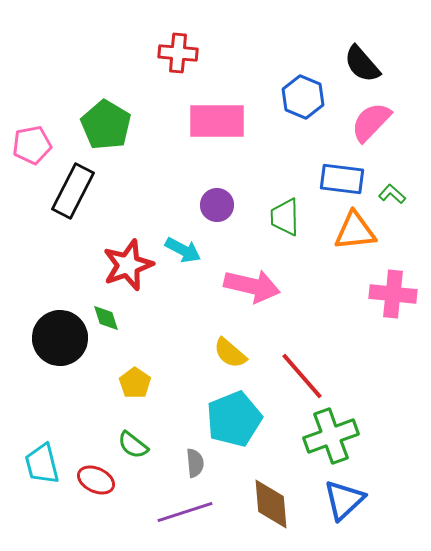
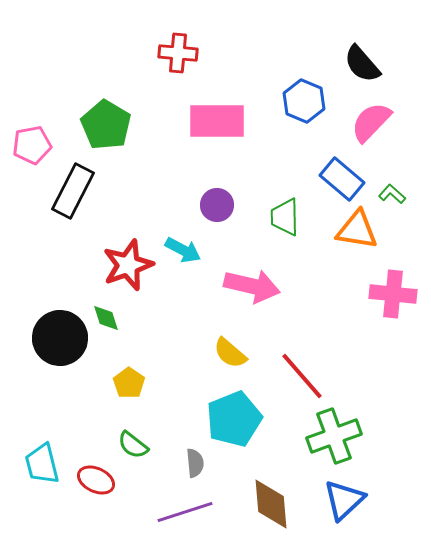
blue hexagon: moved 1 px right, 4 px down
blue rectangle: rotated 33 degrees clockwise
orange triangle: moved 2 px right, 1 px up; rotated 15 degrees clockwise
yellow pentagon: moved 6 px left
green cross: moved 3 px right
